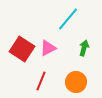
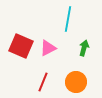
cyan line: rotated 30 degrees counterclockwise
red square: moved 1 px left, 3 px up; rotated 10 degrees counterclockwise
red line: moved 2 px right, 1 px down
